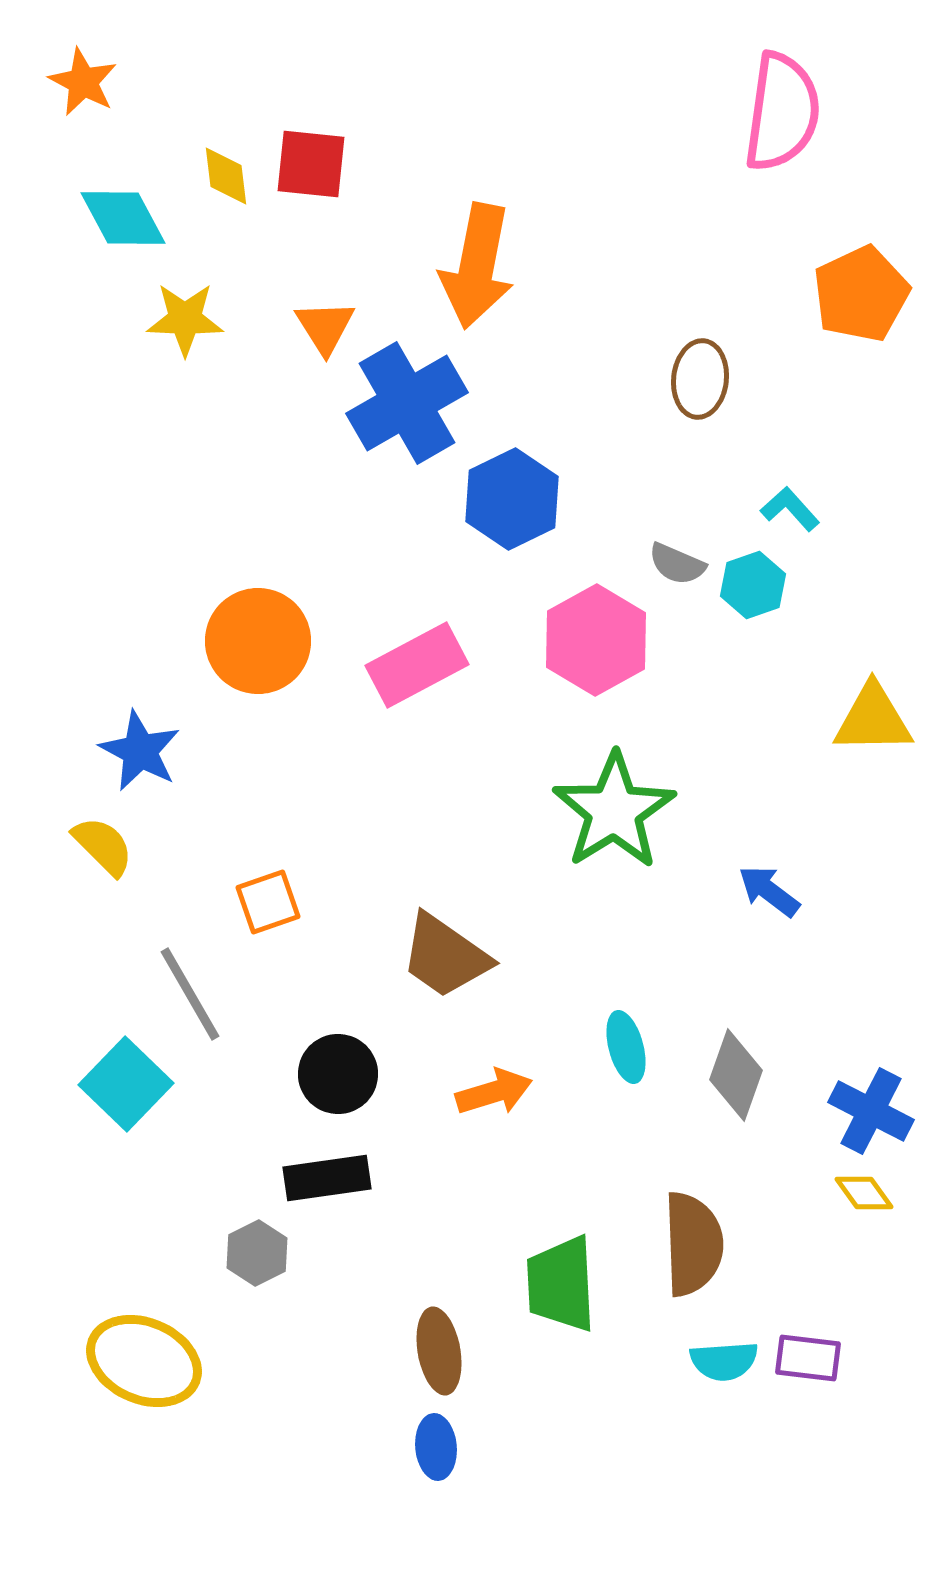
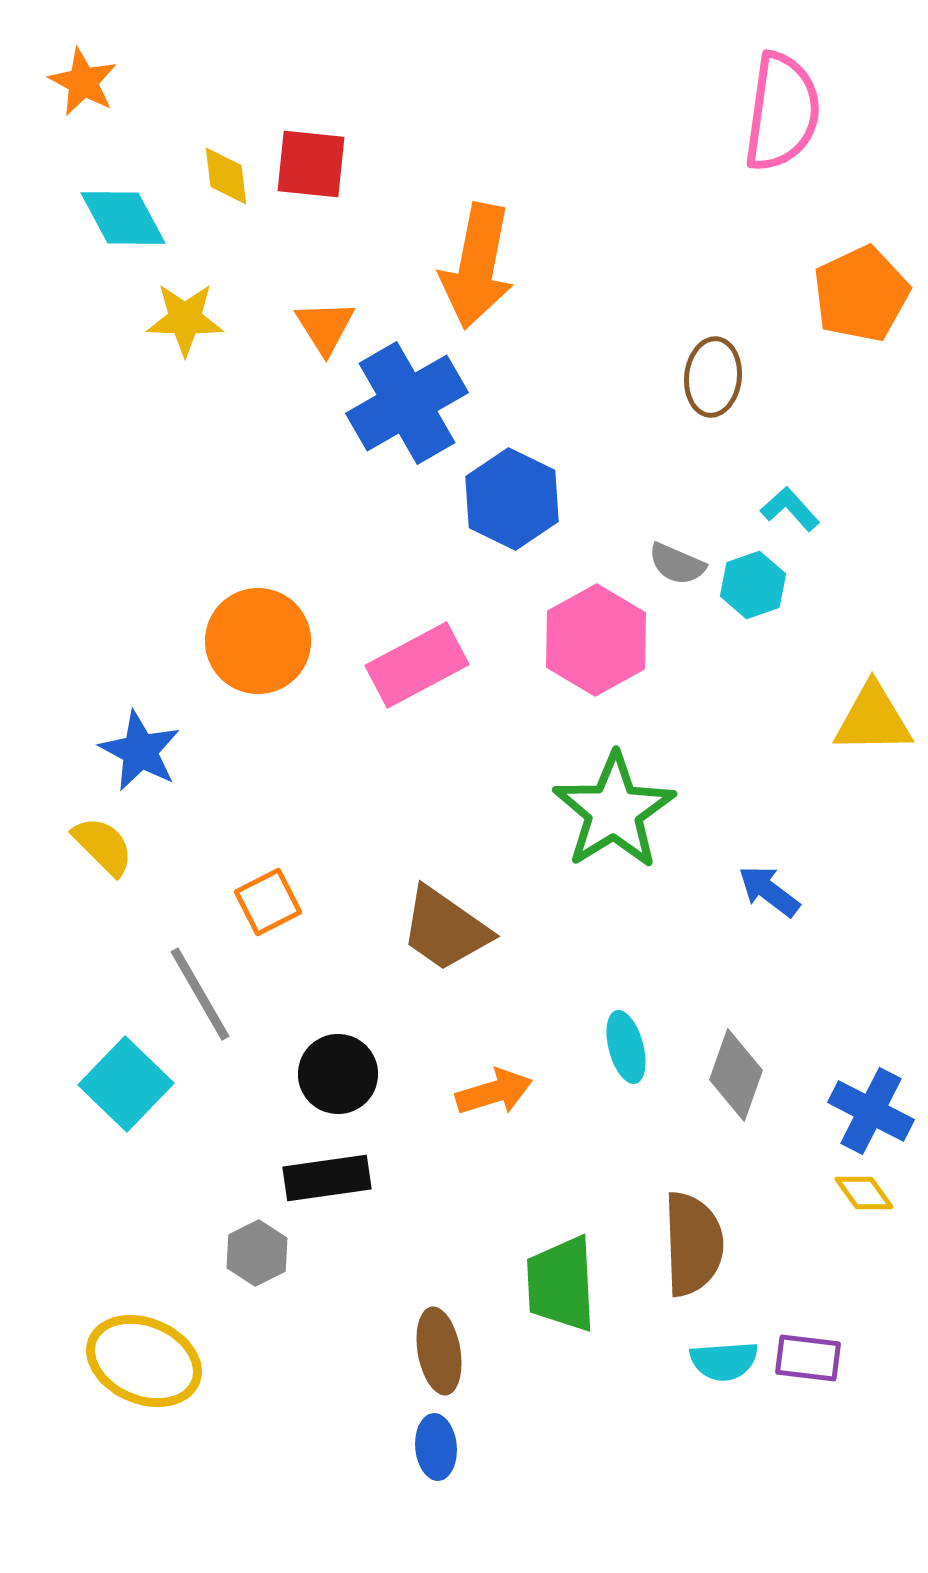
brown ellipse at (700, 379): moved 13 px right, 2 px up
blue hexagon at (512, 499): rotated 8 degrees counterclockwise
orange square at (268, 902): rotated 8 degrees counterclockwise
brown trapezoid at (445, 956): moved 27 px up
gray line at (190, 994): moved 10 px right
